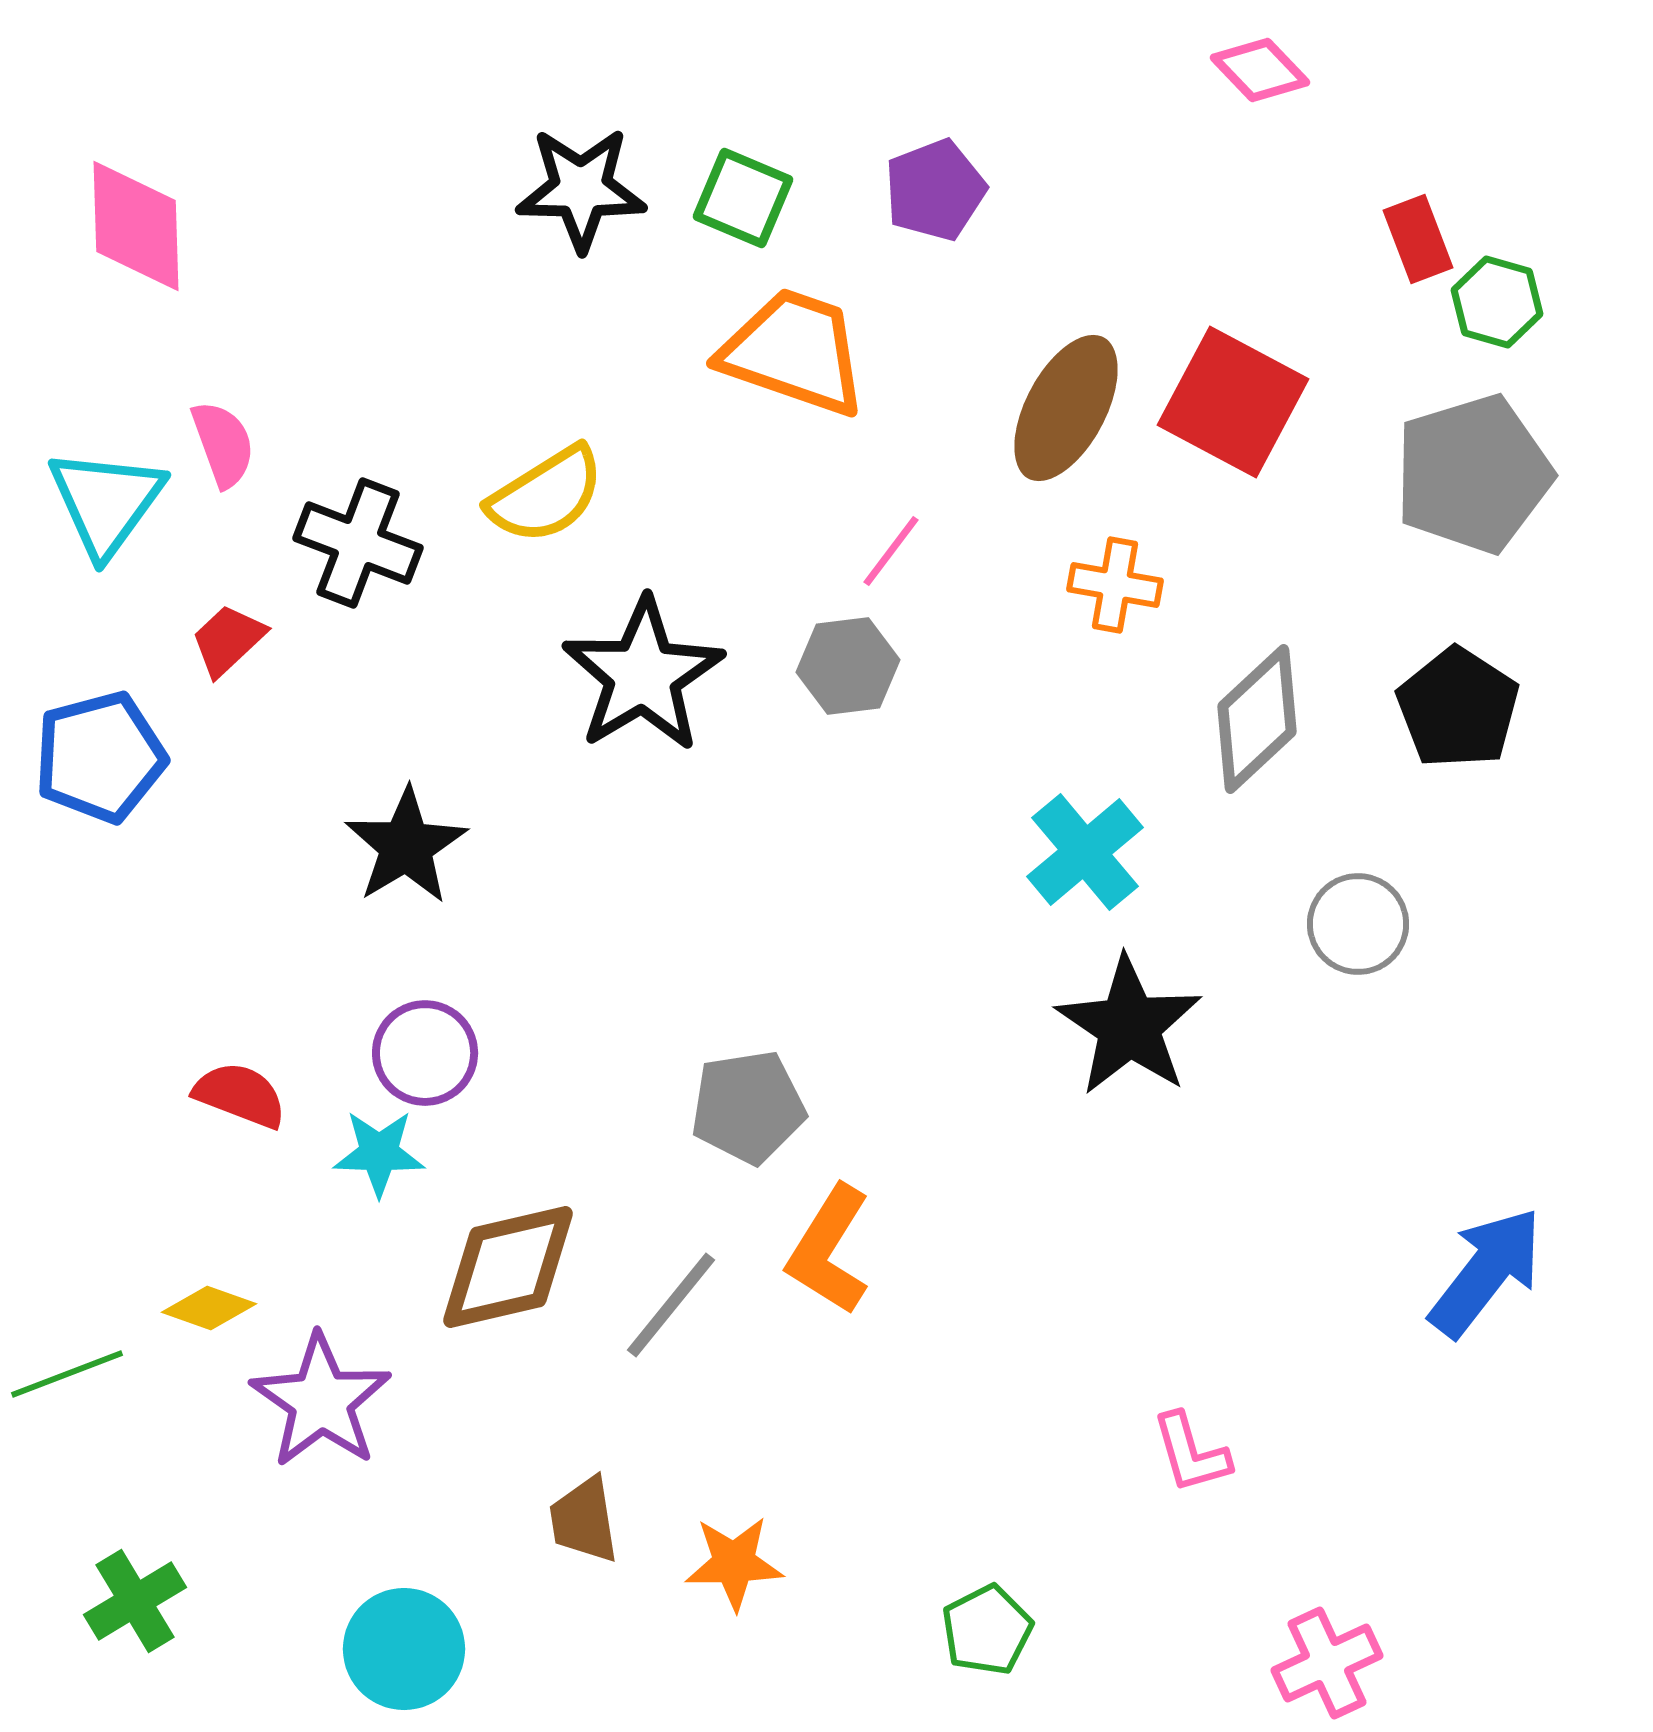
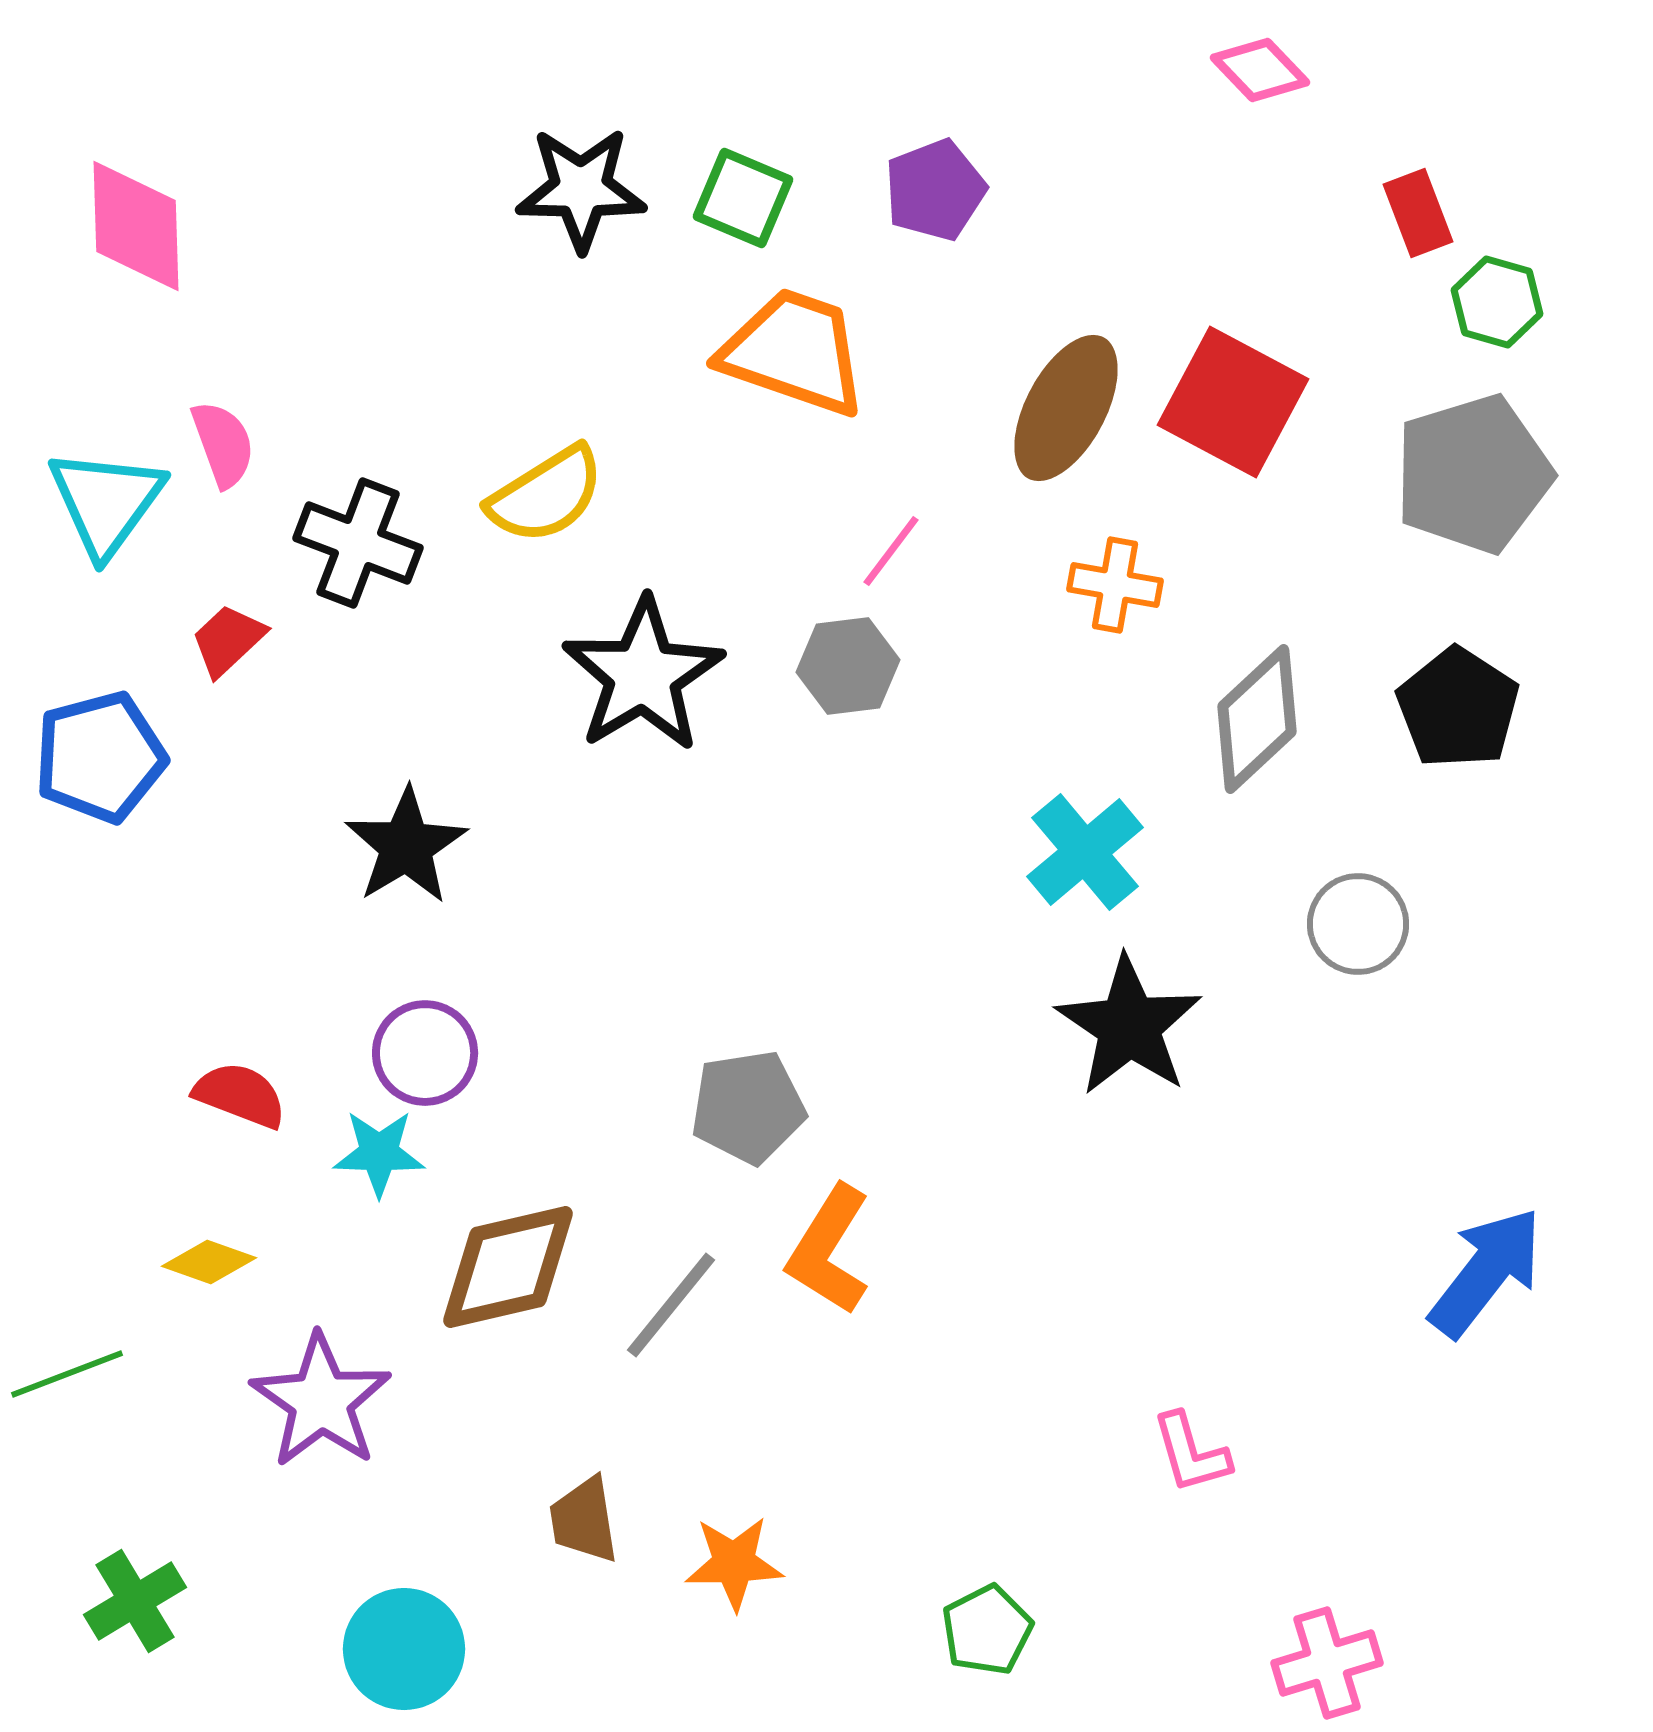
red rectangle at (1418, 239): moved 26 px up
yellow diamond at (209, 1308): moved 46 px up
pink cross at (1327, 1663): rotated 8 degrees clockwise
